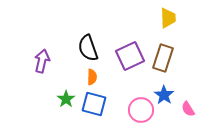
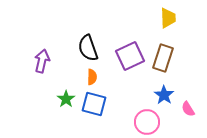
pink circle: moved 6 px right, 12 px down
